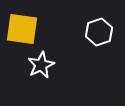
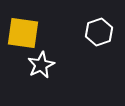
yellow square: moved 1 px right, 4 px down
